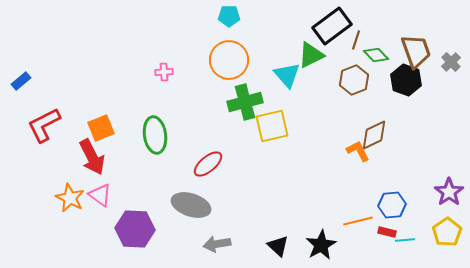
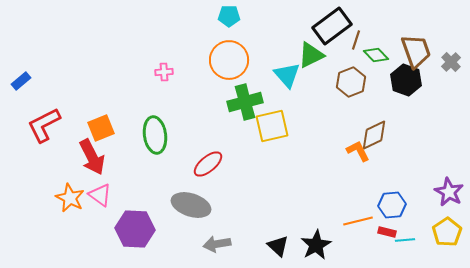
brown hexagon: moved 3 px left, 2 px down
purple star: rotated 8 degrees counterclockwise
black star: moved 5 px left
